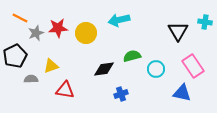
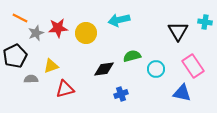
red triangle: moved 1 px up; rotated 24 degrees counterclockwise
